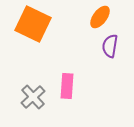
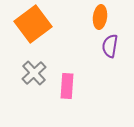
orange ellipse: rotated 30 degrees counterclockwise
orange square: rotated 27 degrees clockwise
gray cross: moved 1 px right, 24 px up
